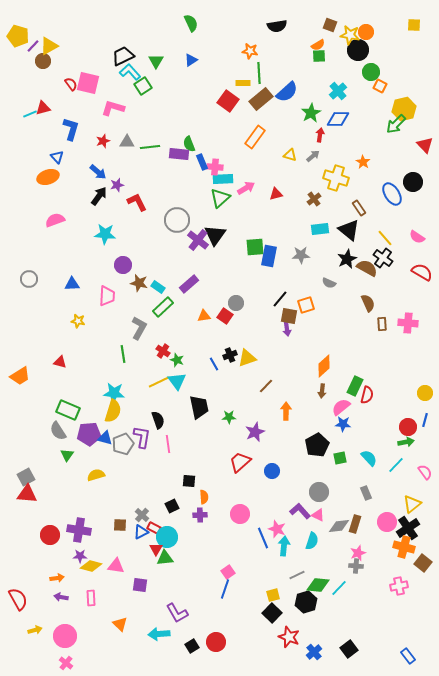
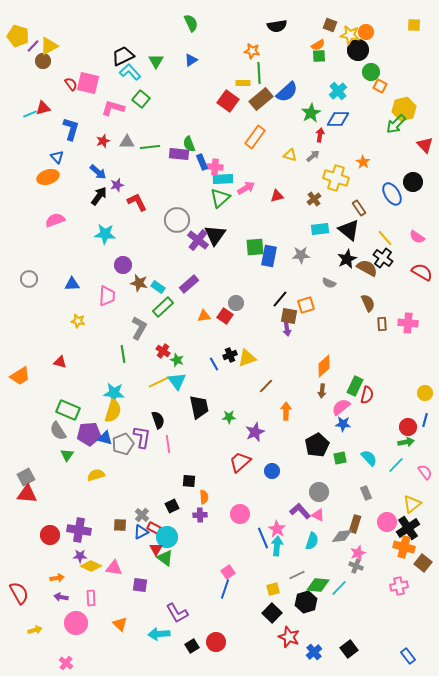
orange star at (250, 51): moved 2 px right
green square at (143, 86): moved 2 px left, 13 px down; rotated 18 degrees counterclockwise
red triangle at (276, 194): moved 1 px right, 2 px down
gray diamond at (339, 526): moved 3 px right, 10 px down
pink star at (277, 529): rotated 12 degrees clockwise
cyan arrow at (284, 546): moved 7 px left
green triangle at (165, 558): rotated 42 degrees clockwise
yellow diamond at (91, 566): rotated 10 degrees clockwise
pink triangle at (116, 566): moved 2 px left, 2 px down
gray cross at (356, 566): rotated 16 degrees clockwise
yellow square at (273, 595): moved 6 px up
red semicircle at (18, 599): moved 1 px right, 6 px up
pink circle at (65, 636): moved 11 px right, 13 px up
